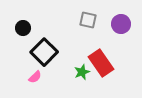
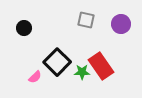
gray square: moved 2 px left
black circle: moved 1 px right
black square: moved 13 px right, 10 px down
red rectangle: moved 3 px down
green star: rotated 21 degrees clockwise
